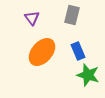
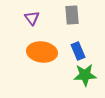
gray rectangle: rotated 18 degrees counterclockwise
orange ellipse: rotated 56 degrees clockwise
green star: moved 3 px left; rotated 20 degrees counterclockwise
